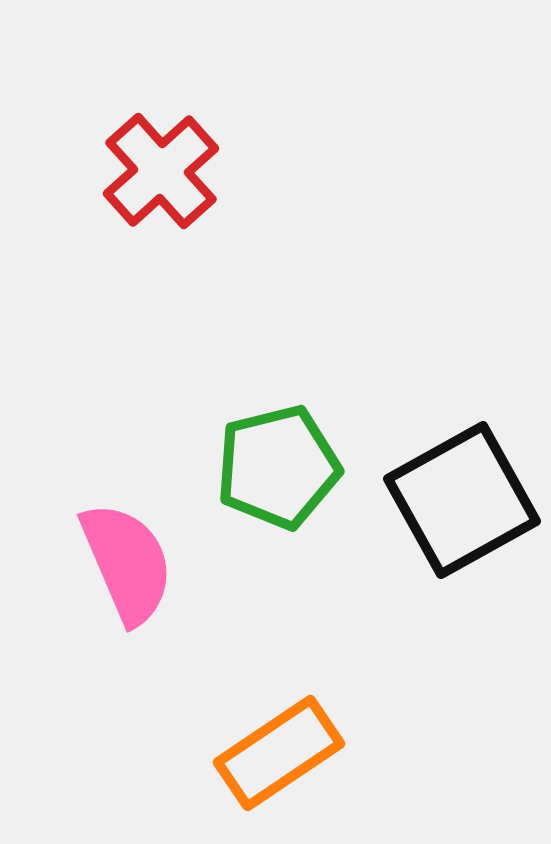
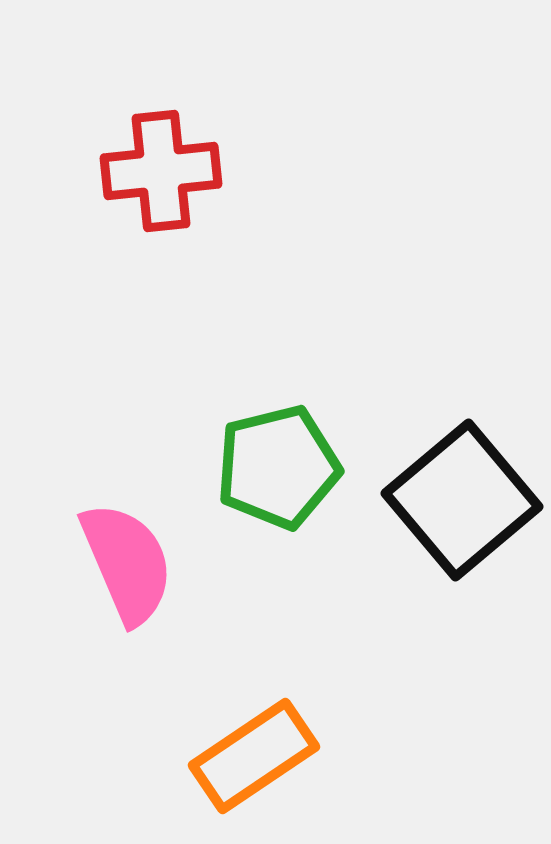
red cross: rotated 36 degrees clockwise
black square: rotated 11 degrees counterclockwise
orange rectangle: moved 25 px left, 3 px down
